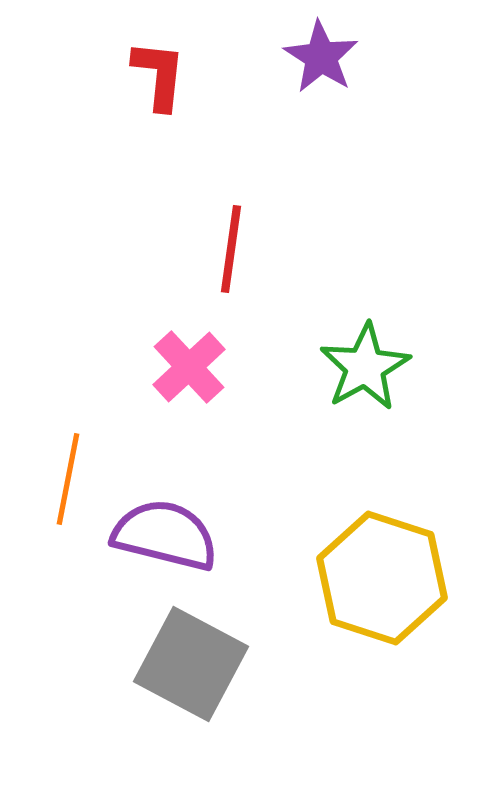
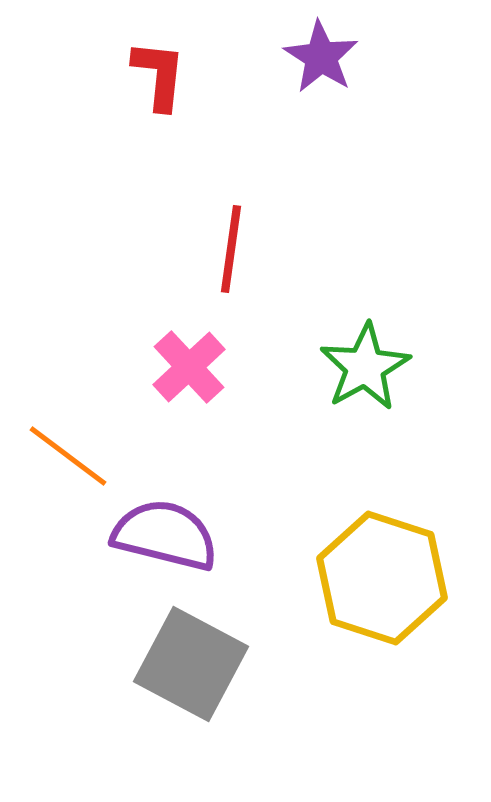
orange line: moved 23 px up; rotated 64 degrees counterclockwise
